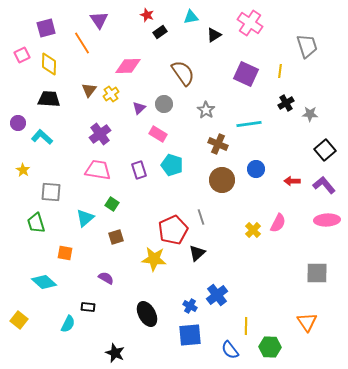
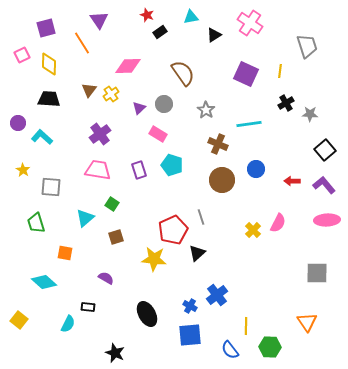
gray square at (51, 192): moved 5 px up
